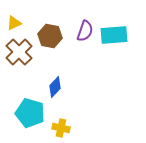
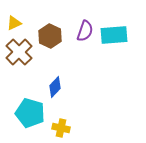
brown hexagon: rotated 15 degrees clockwise
